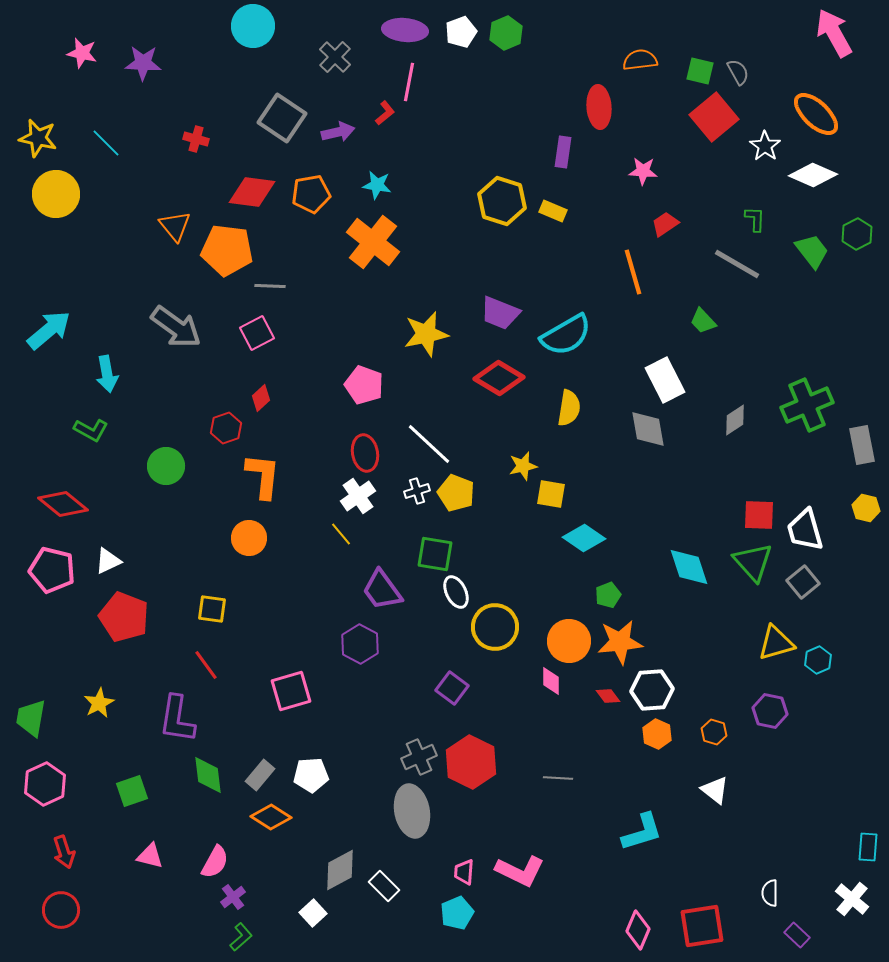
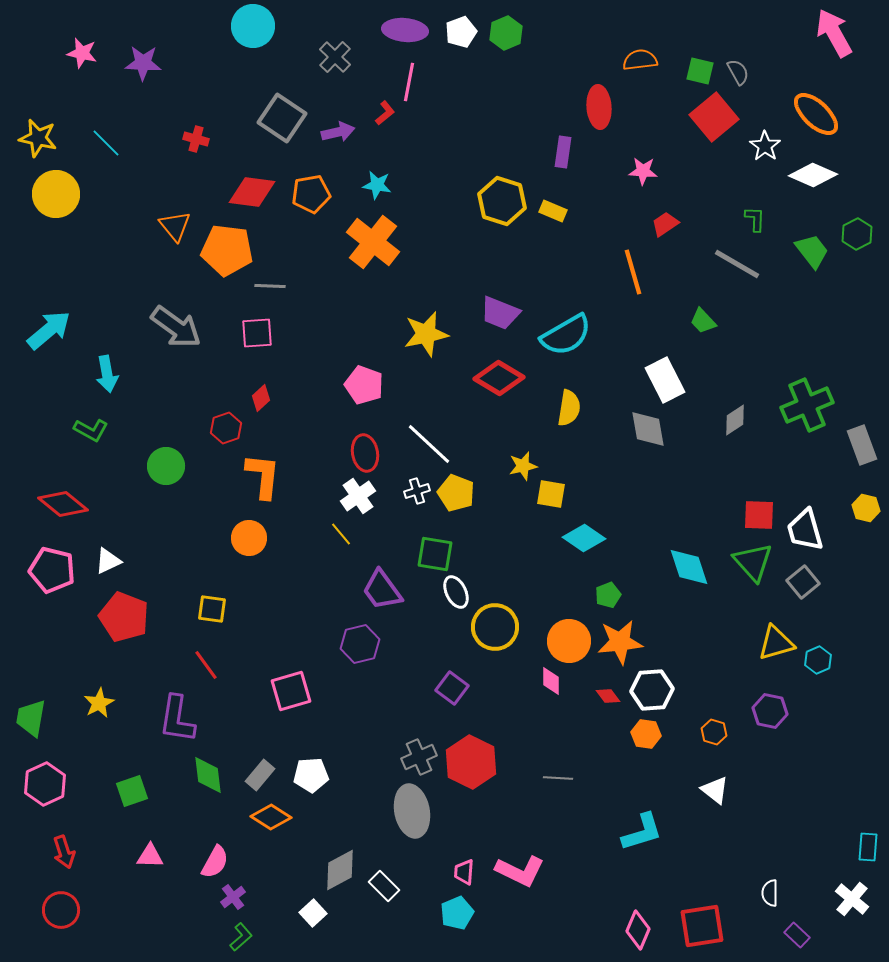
pink square at (257, 333): rotated 24 degrees clockwise
gray rectangle at (862, 445): rotated 9 degrees counterclockwise
purple hexagon at (360, 644): rotated 18 degrees clockwise
orange hexagon at (657, 734): moved 11 px left; rotated 16 degrees counterclockwise
pink triangle at (150, 856): rotated 12 degrees counterclockwise
